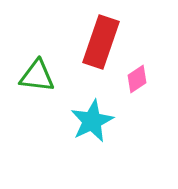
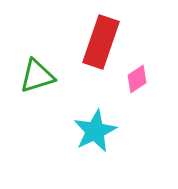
green triangle: rotated 24 degrees counterclockwise
cyan star: moved 3 px right, 10 px down
